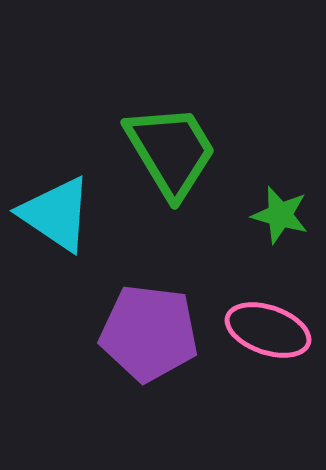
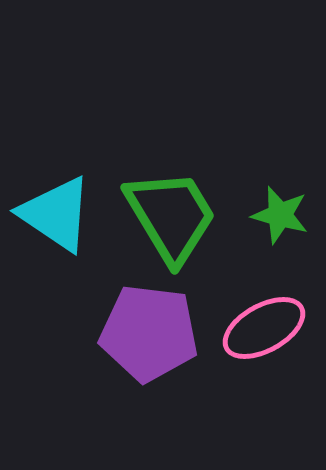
green trapezoid: moved 65 px down
pink ellipse: moved 4 px left, 2 px up; rotated 48 degrees counterclockwise
